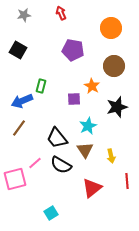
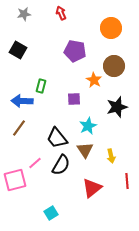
gray star: moved 1 px up
purple pentagon: moved 2 px right, 1 px down
orange star: moved 2 px right, 6 px up
blue arrow: rotated 25 degrees clockwise
black semicircle: rotated 90 degrees counterclockwise
pink square: moved 1 px down
